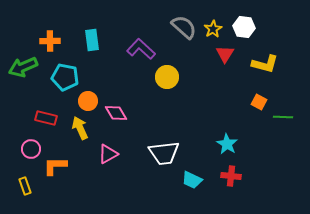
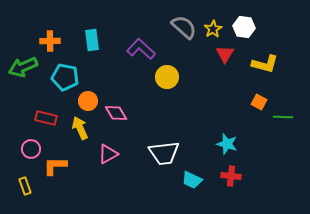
cyan star: rotated 15 degrees counterclockwise
